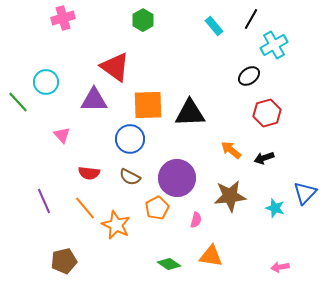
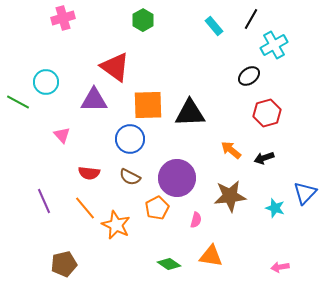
green line: rotated 20 degrees counterclockwise
brown pentagon: moved 3 px down
